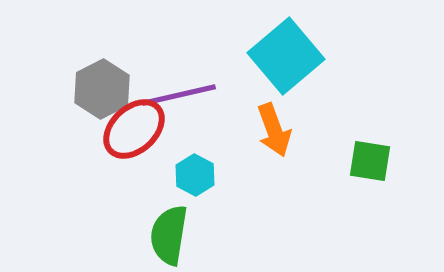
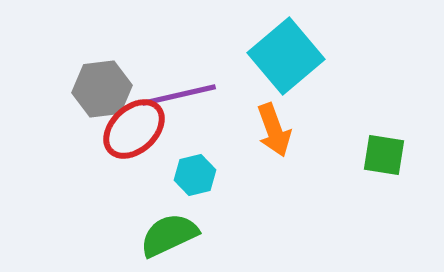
gray hexagon: rotated 20 degrees clockwise
green square: moved 14 px right, 6 px up
cyan hexagon: rotated 18 degrees clockwise
green semicircle: rotated 56 degrees clockwise
